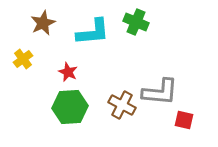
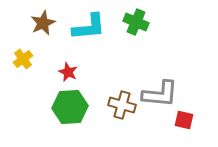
cyan L-shape: moved 4 px left, 5 px up
gray L-shape: moved 2 px down
brown cross: rotated 12 degrees counterclockwise
